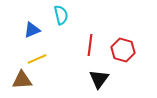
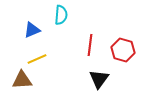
cyan semicircle: rotated 18 degrees clockwise
